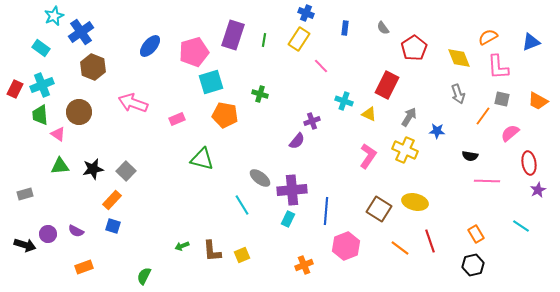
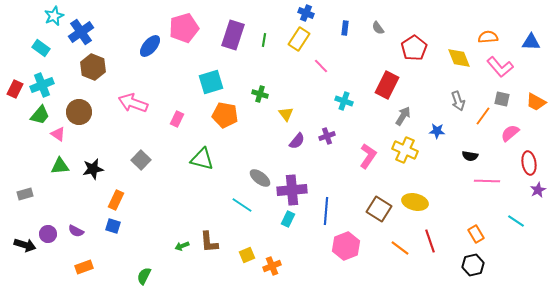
gray semicircle at (383, 28): moved 5 px left
orange semicircle at (488, 37): rotated 24 degrees clockwise
blue triangle at (531, 42): rotated 24 degrees clockwise
pink pentagon at (194, 52): moved 10 px left, 24 px up
pink L-shape at (498, 67): moved 2 px right; rotated 36 degrees counterclockwise
gray arrow at (458, 94): moved 7 px down
orange trapezoid at (538, 101): moved 2 px left, 1 px down
yellow triangle at (369, 114): moved 83 px left; rotated 28 degrees clockwise
green trapezoid at (40, 115): rotated 135 degrees counterclockwise
gray arrow at (409, 117): moved 6 px left, 1 px up
pink rectangle at (177, 119): rotated 42 degrees counterclockwise
purple cross at (312, 121): moved 15 px right, 15 px down
gray square at (126, 171): moved 15 px right, 11 px up
orange rectangle at (112, 200): moved 4 px right; rotated 18 degrees counterclockwise
cyan line at (242, 205): rotated 25 degrees counterclockwise
cyan line at (521, 226): moved 5 px left, 5 px up
brown L-shape at (212, 251): moved 3 px left, 9 px up
yellow square at (242, 255): moved 5 px right
orange cross at (304, 265): moved 32 px left, 1 px down
